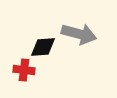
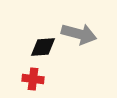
red cross: moved 9 px right, 9 px down
